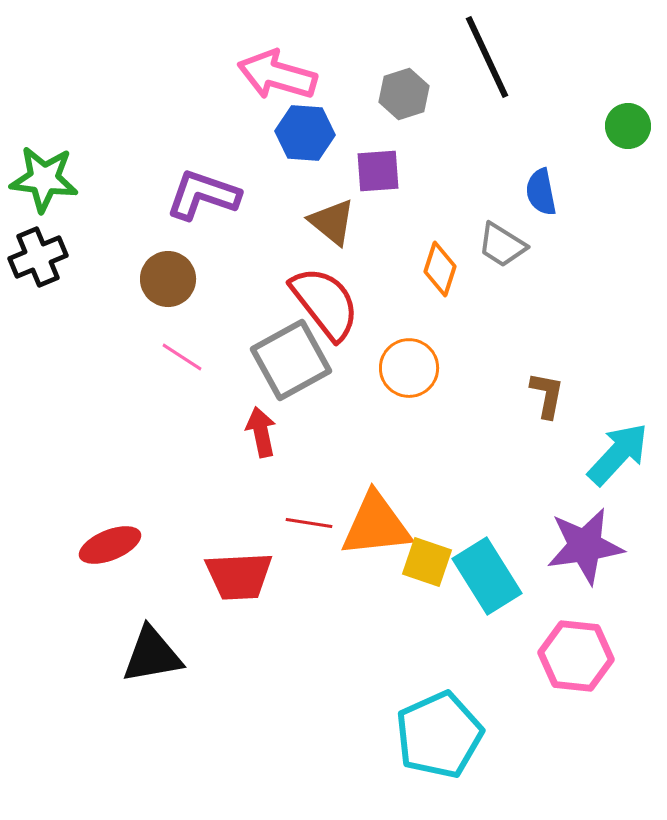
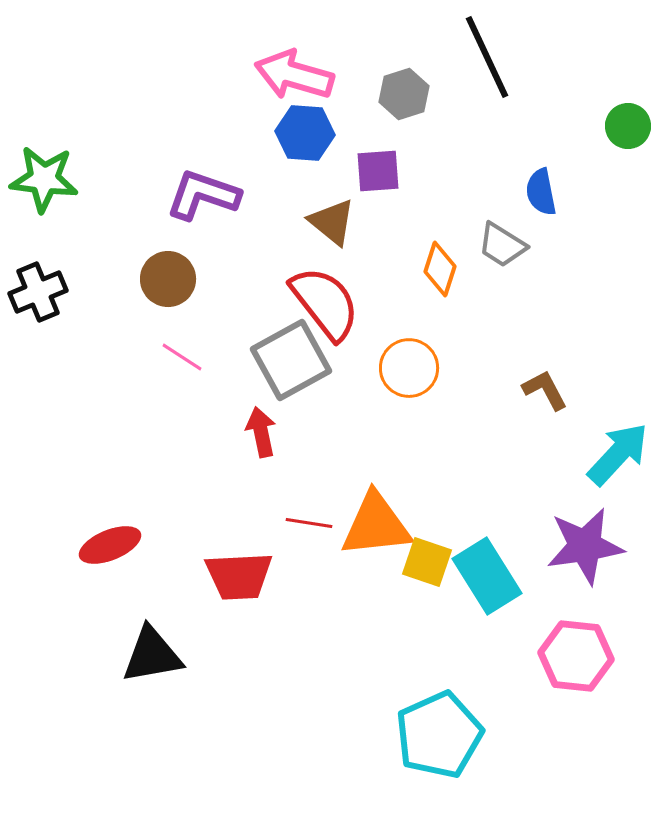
pink arrow: moved 17 px right
black cross: moved 35 px down
brown L-shape: moved 2 px left, 5 px up; rotated 39 degrees counterclockwise
